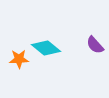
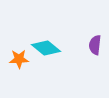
purple semicircle: rotated 48 degrees clockwise
